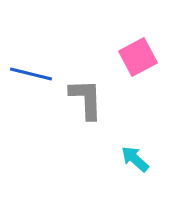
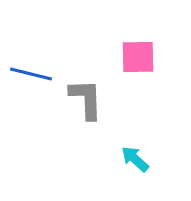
pink square: rotated 27 degrees clockwise
